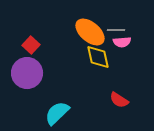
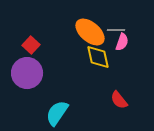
pink semicircle: rotated 66 degrees counterclockwise
red semicircle: rotated 18 degrees clockwise
cyan semicircle: rotated 12 degrees counterclockwise
